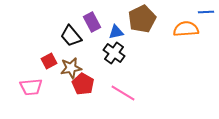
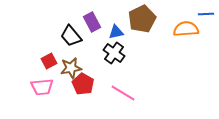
blue line: moved 2 px down
pink trapezoid: moved 11 px right
